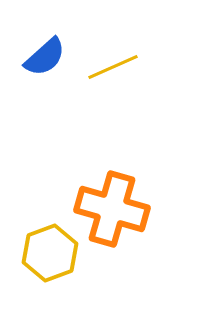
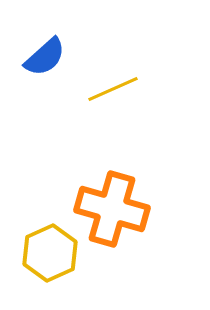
yellow line: moved 22 px down
yellow hexagon: rotated 4 degrees counterclockwise
